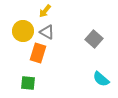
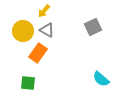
yellow arrow: moved 1 px left
gray triangle: moved 2 px up
gray square: moved 1 px left, 12 px up; rotated 24 degrees clockwise
orange rectangle: rotated 18 degrees clockwise
